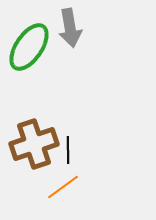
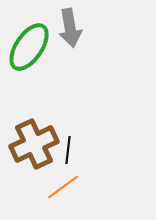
brown cross: rotated 6 degrees counterclockwise
black line: rotated 8 degrees clockwise
